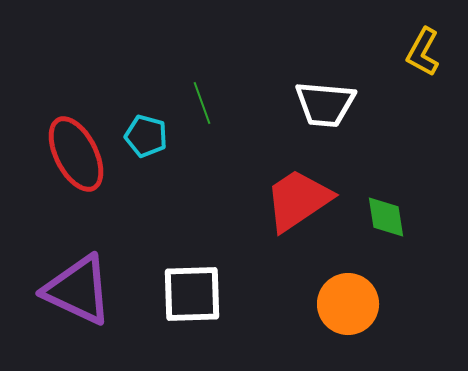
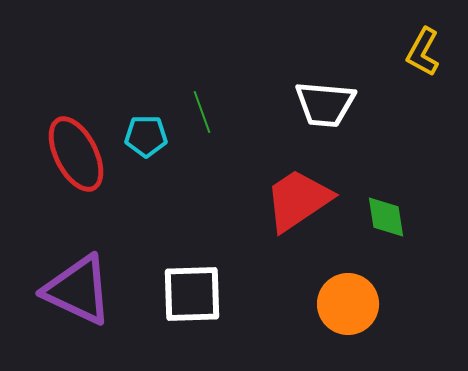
green line: moved 9 px down
cyan pentagon: rotated 15 degrees counterclockwise
